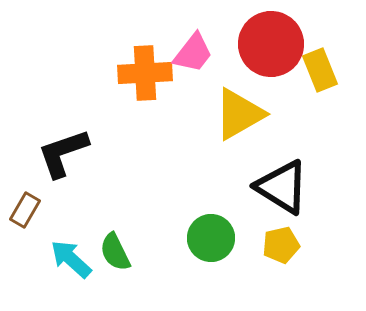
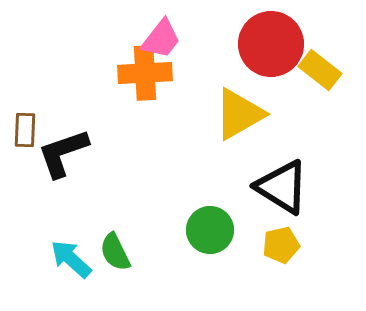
pink trapezoid: moved 32 px left, 14 px up
yellow rectangle: rotated 30 degrees counterclockwise
brown rectangle: moved 80 px up; rotated 28 degrees counterclockwise
green circle: moved 1 px left, 8 px up
